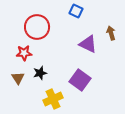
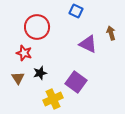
red star: rotated 21 degrees clockwise
purple square: moved 4 px left, 2 px down
